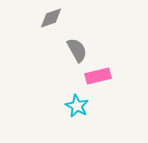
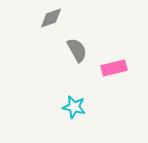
pink rectangle: moved 16 px right, 8 px up
cyan star: moved 3 px left, 1 px down; rotated 15 degrees counterclockwise
